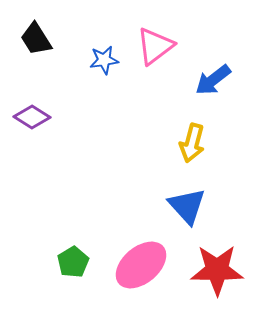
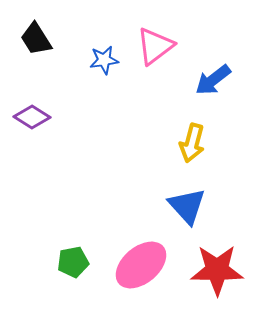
green pentagon: rotated 20 degrees clockwise
